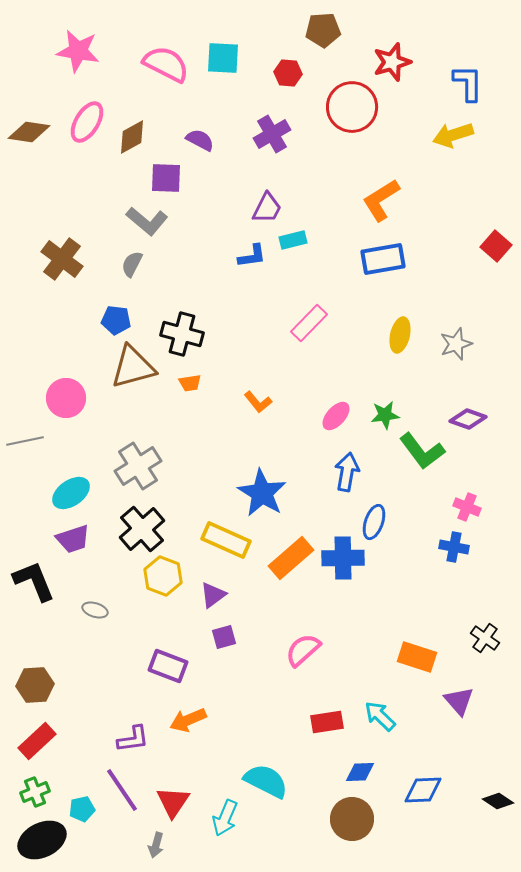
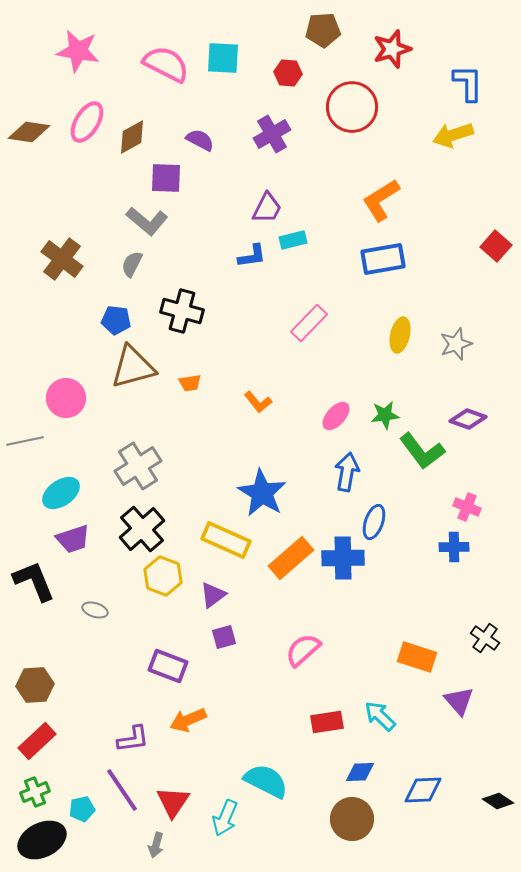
red star at (392, 62): moved 13 px up
black cross at (182, 334): moved 23 px up
cyan ellipse at (71, 493): moved 10 px left
blue cross at (454, 547): rotated 12 degrees counterclockwise
